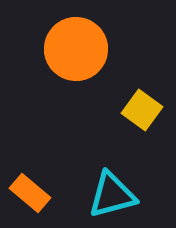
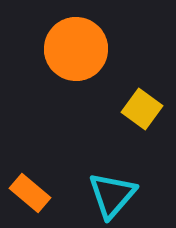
yellow square: moved 1 px up
cyan triangle: rotated 34 degrees counterclockwise
